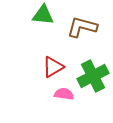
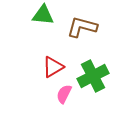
pink semicircle: rotated 72 degrees counterclockwise
